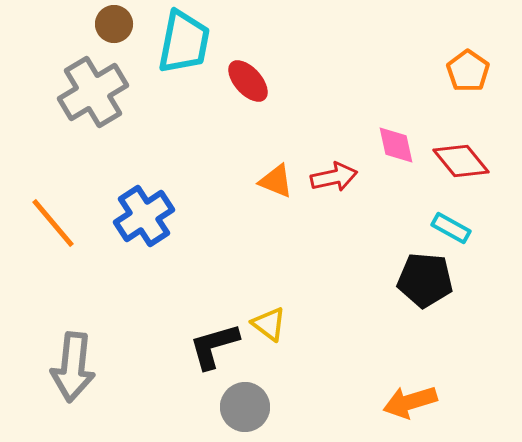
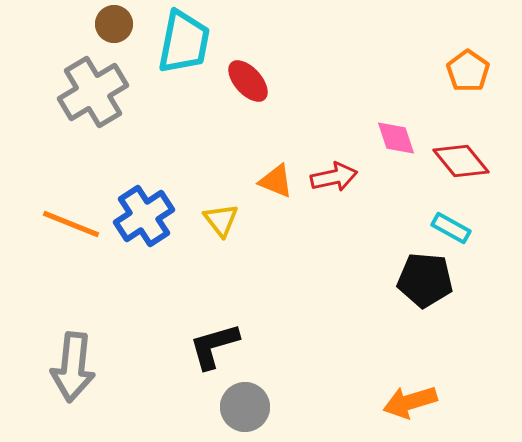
pink diamond: moved 7 px up; rotated 6 degrees counterclockwise
orange line: moved 18 px right, 1 px down; rotated 28 degrees counterclockwise
yellow triangle: moved 48 px left, 104 px up; rotated 15 degrees clockwise
